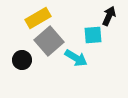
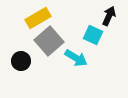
cyan square: rotated 30 degrees clockwise
black circle: moved 1 px left, 1 px down
